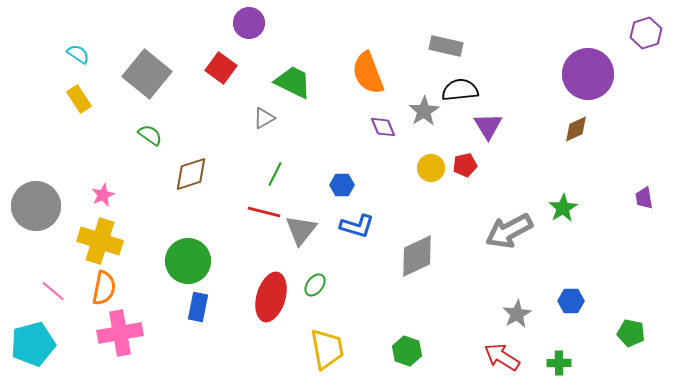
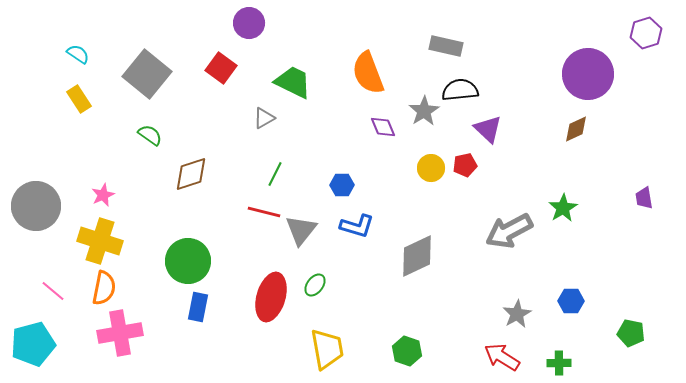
purple triangle at (488, 126): moved 3 px down; rotated 16 degrees counterclockwise
